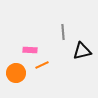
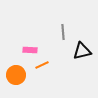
orange circle: moved 2 px down
